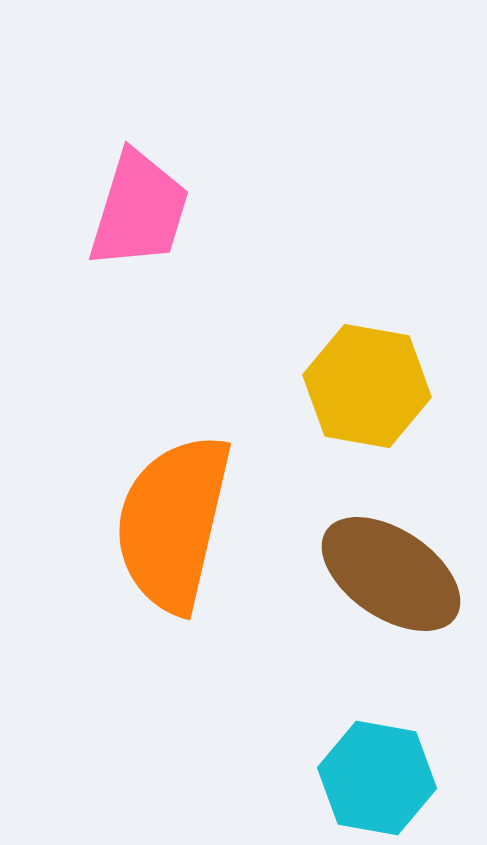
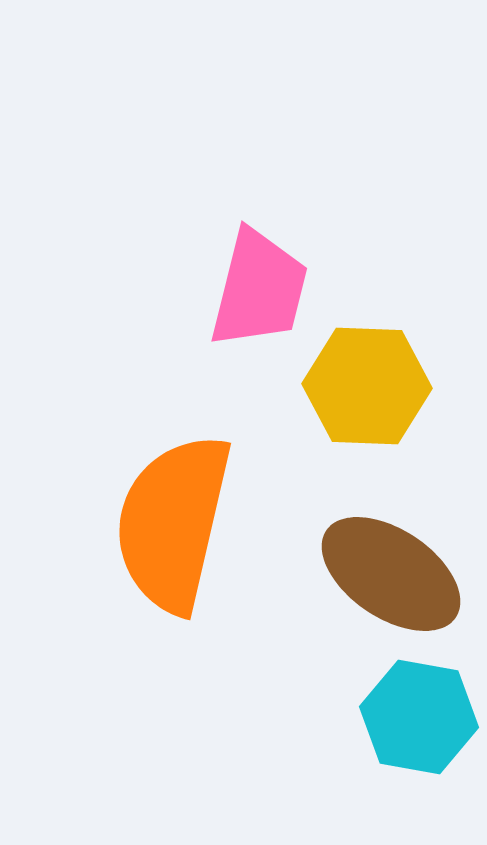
pink trapezoid: moved 120 px right, 79 px down; rotated 3 degrees counterclockwise
yellow hexagon: rotated 8 degrees counterclockwise
cyan hexagon: moved 42 px right, 61 px up
